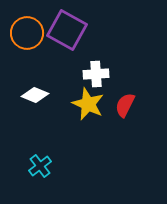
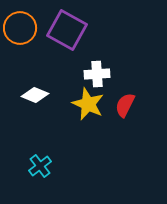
orange circle: moved 7 px left, 5 px up
white cross: moved 1 px right
